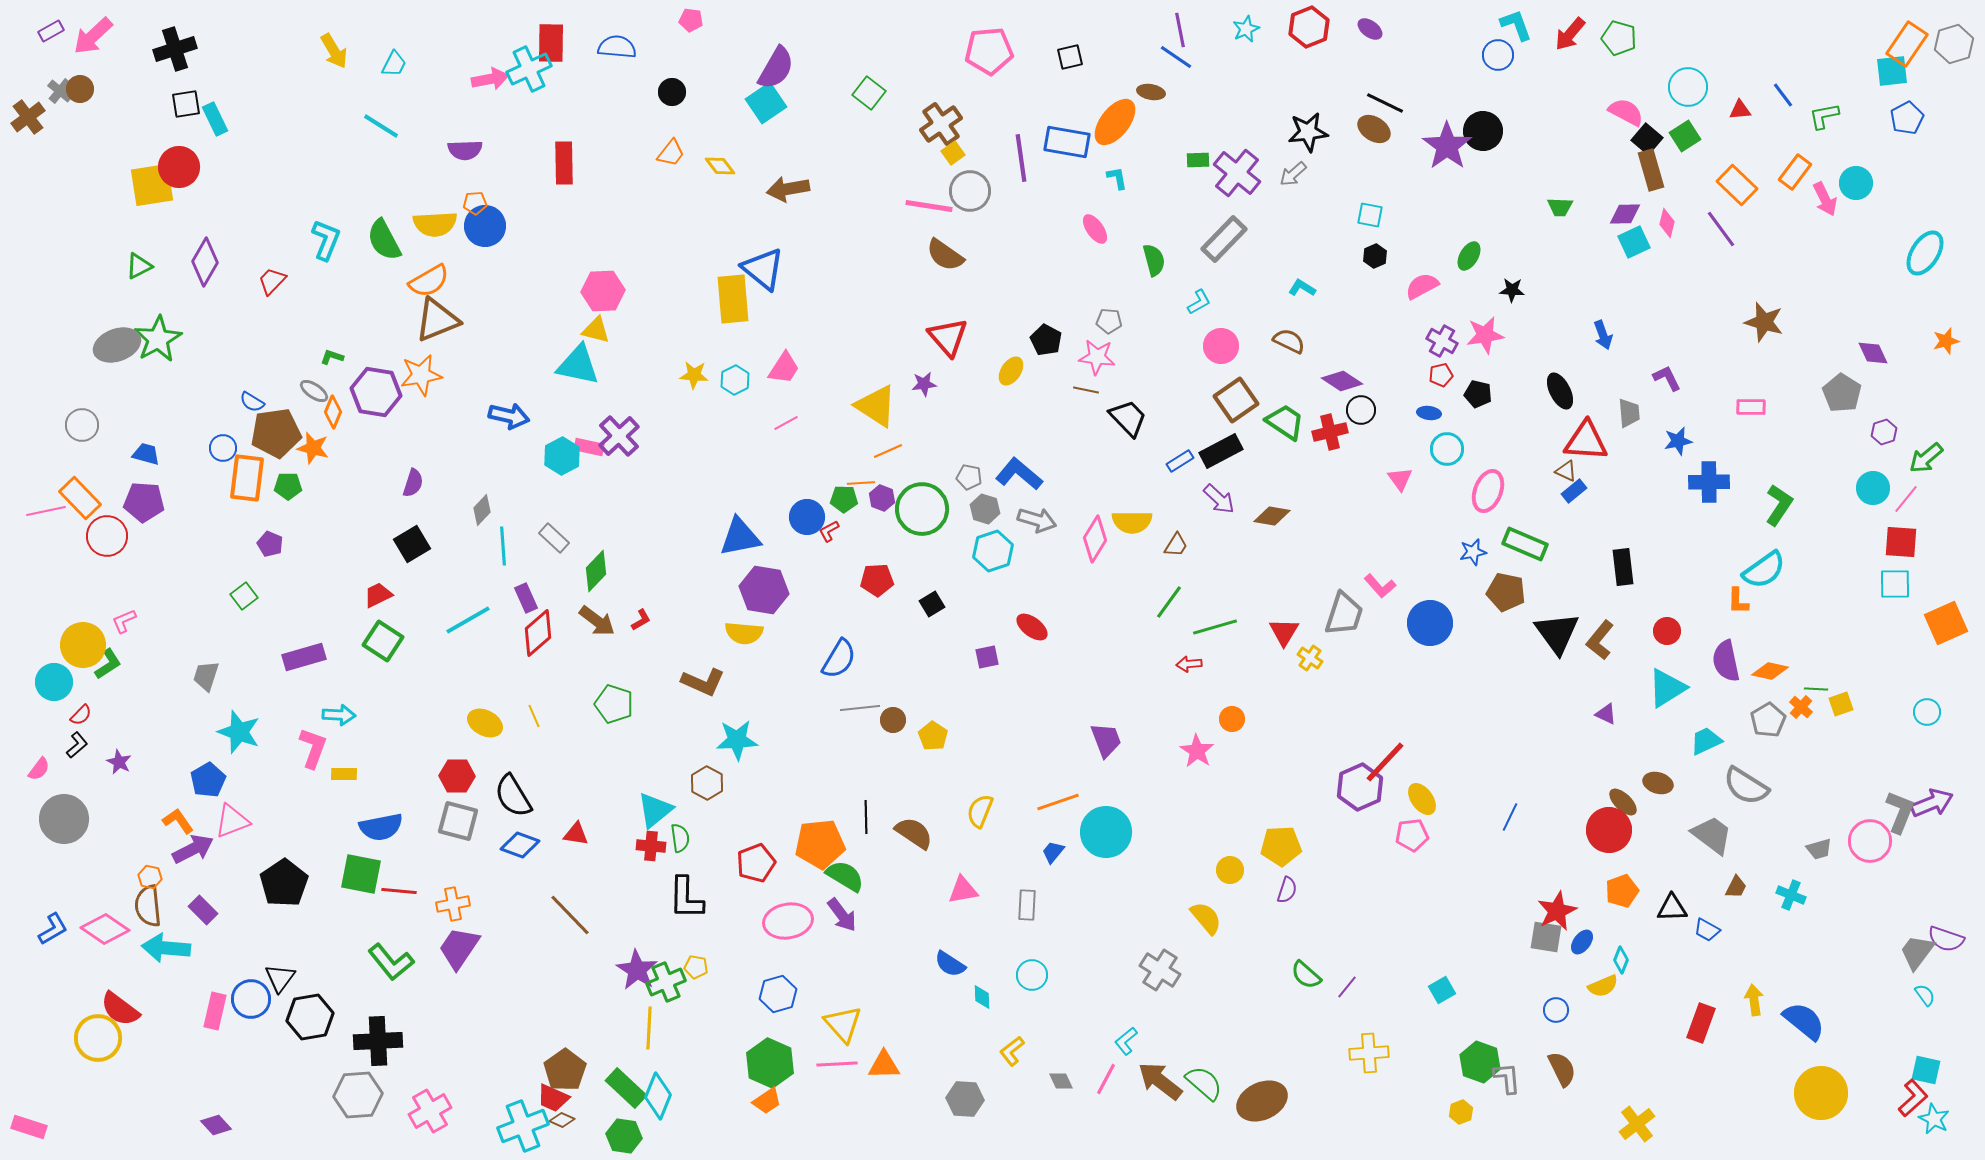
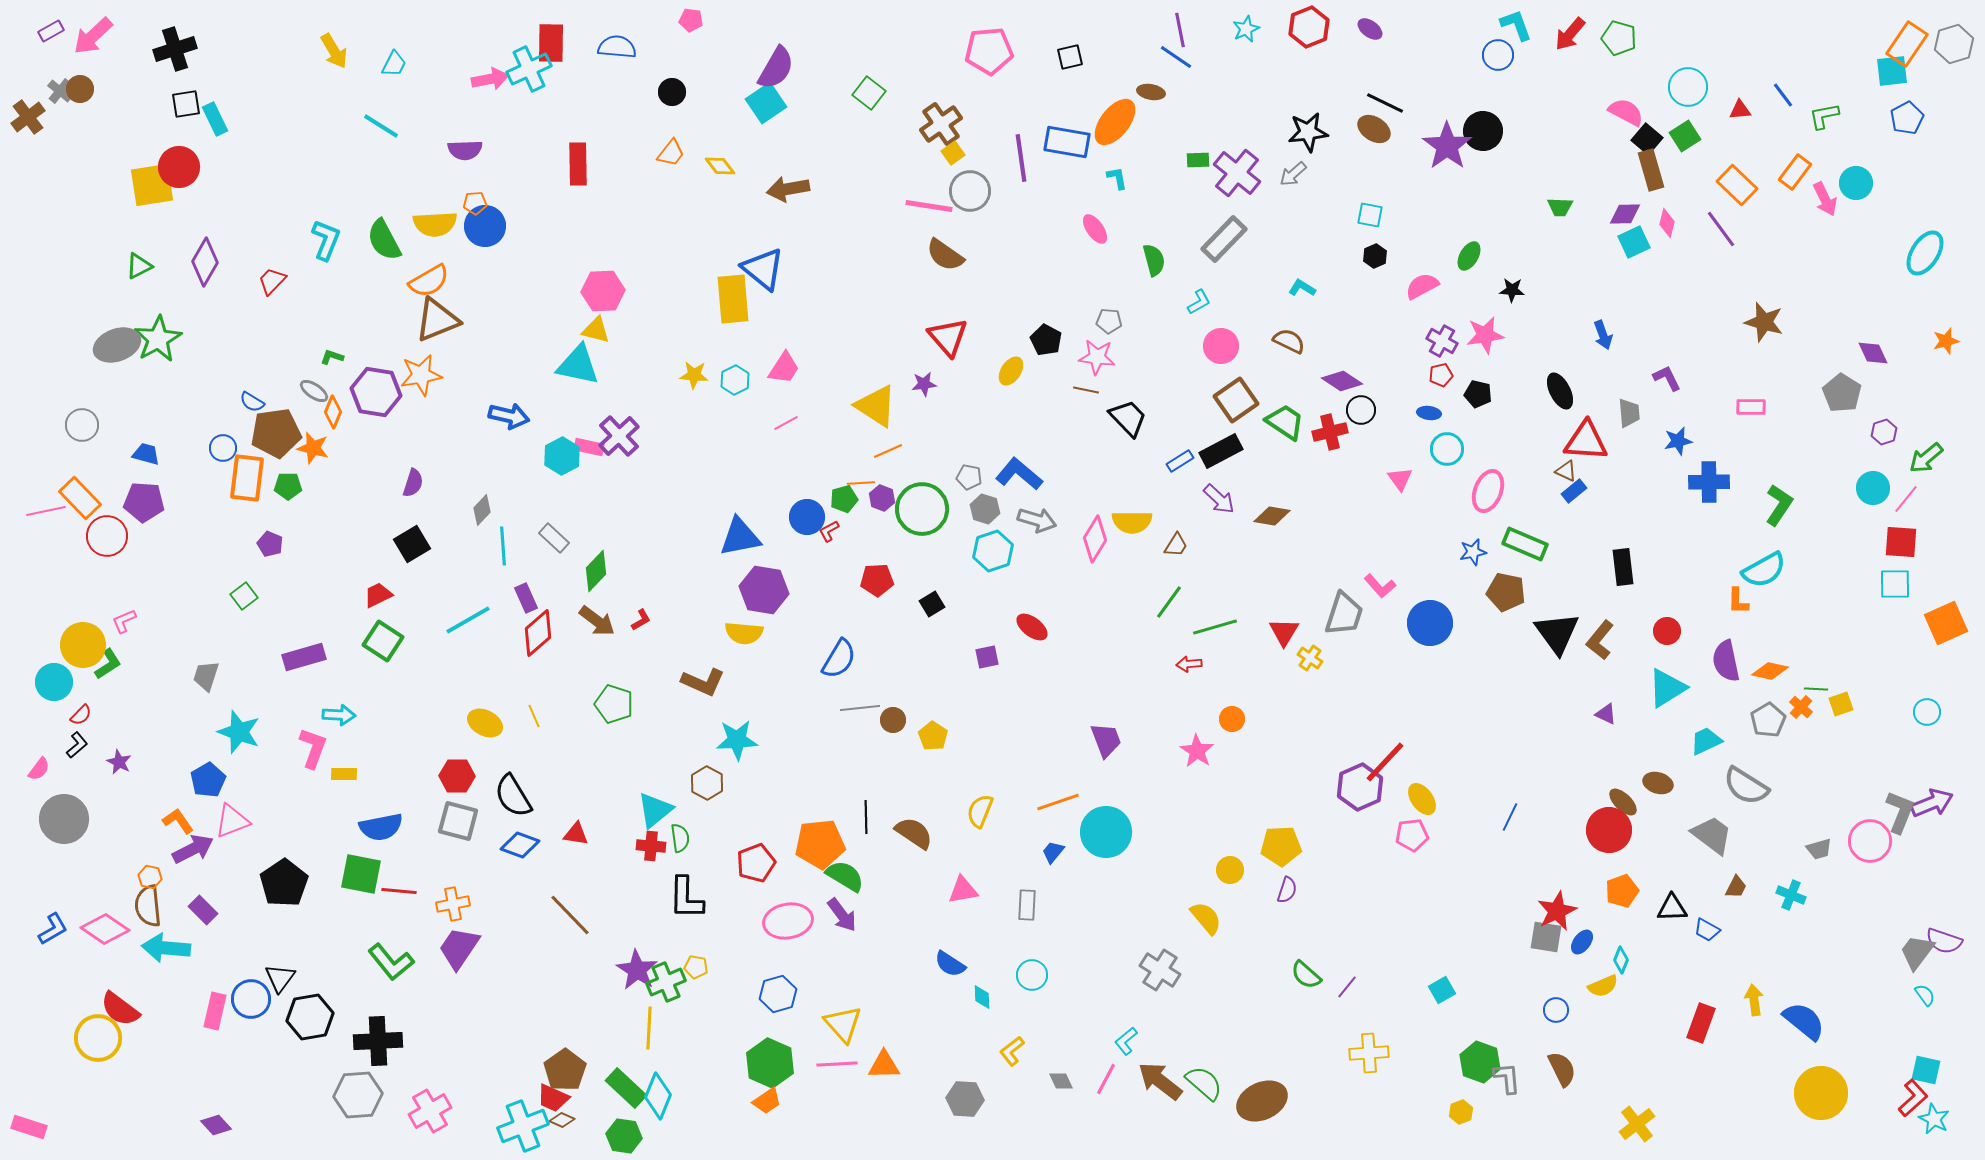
red rectangle at (564, 163): moved 14 px right, 1 px down
green pentagon at (844, 499): rotated 16 degrees counterclockwise
cyan semicircle at (1764, 570): rotated 6 degrees clockwise
purple semicircle at (1946, 939): moved 2 px left, 2 px down
